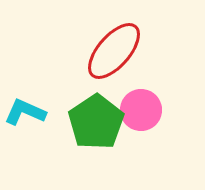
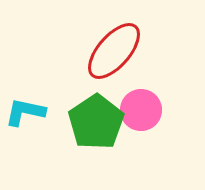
cyan L-shape: rotated 12 degrees counterclockwise
